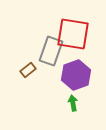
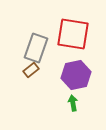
gray rectangle: moved 15 px left, 3 px up
brown rectangle: moved 3 px right
purple hexagon: rotated 8 degrees clockwise
